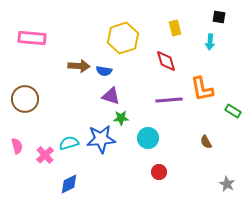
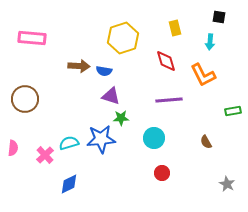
orange L-shape: moved 1 px right, 14 px up; rotated 16 degrees counterclockwise
green rectangle: rotated 42 degrees counterclockwise
cyan circle: moved 6 px right
pink semicircle: moved 4 px left, 2 px down; rotated 21 degrees clockwise
red circle: moved 3 px right, 1 px down
